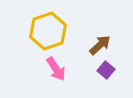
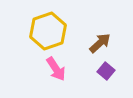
brown arrow: moved 2 px up
purple square: moved 1 px down
